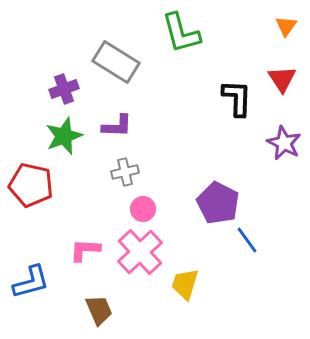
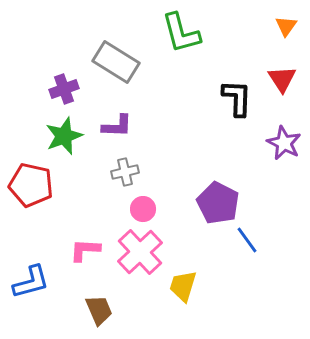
yellow trapezoid: moved 2 px left, 2 px down
